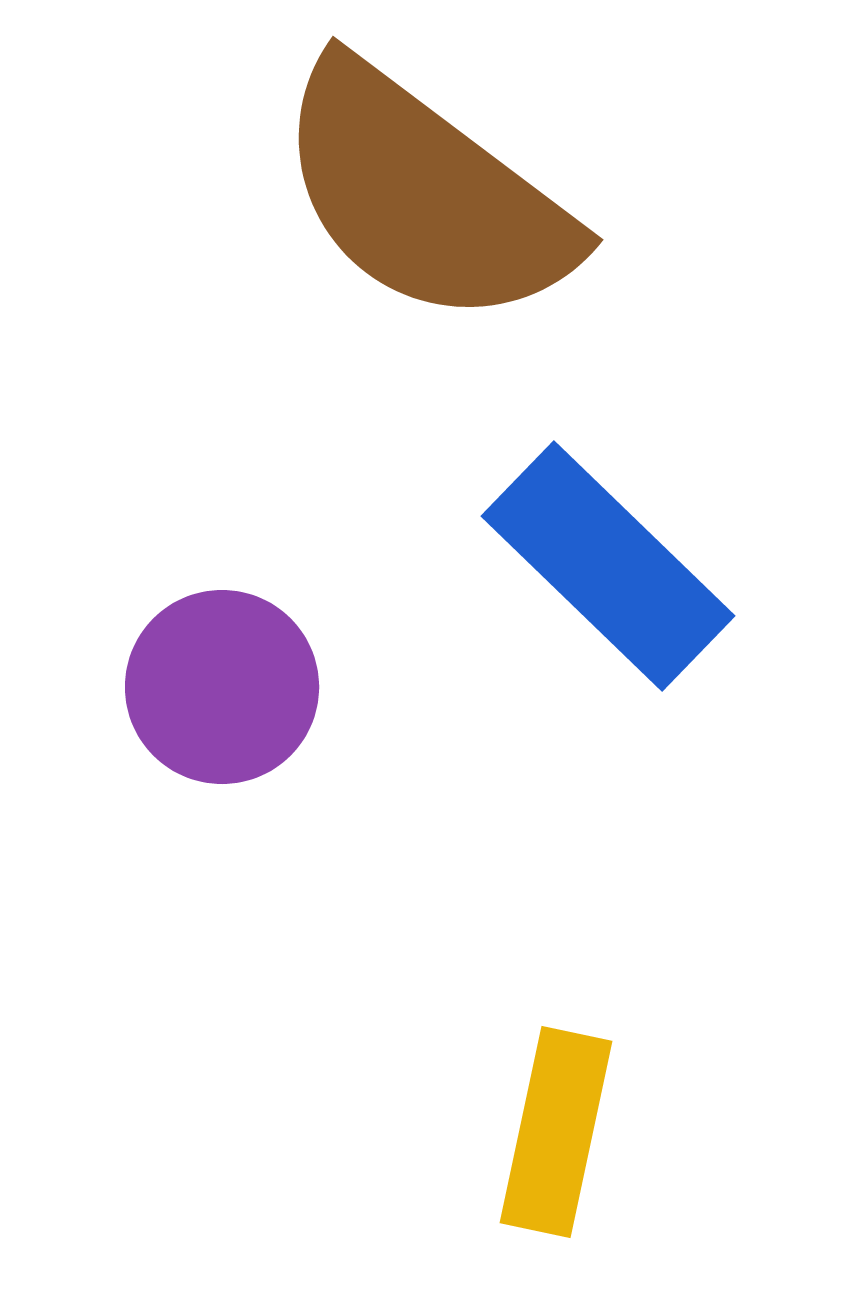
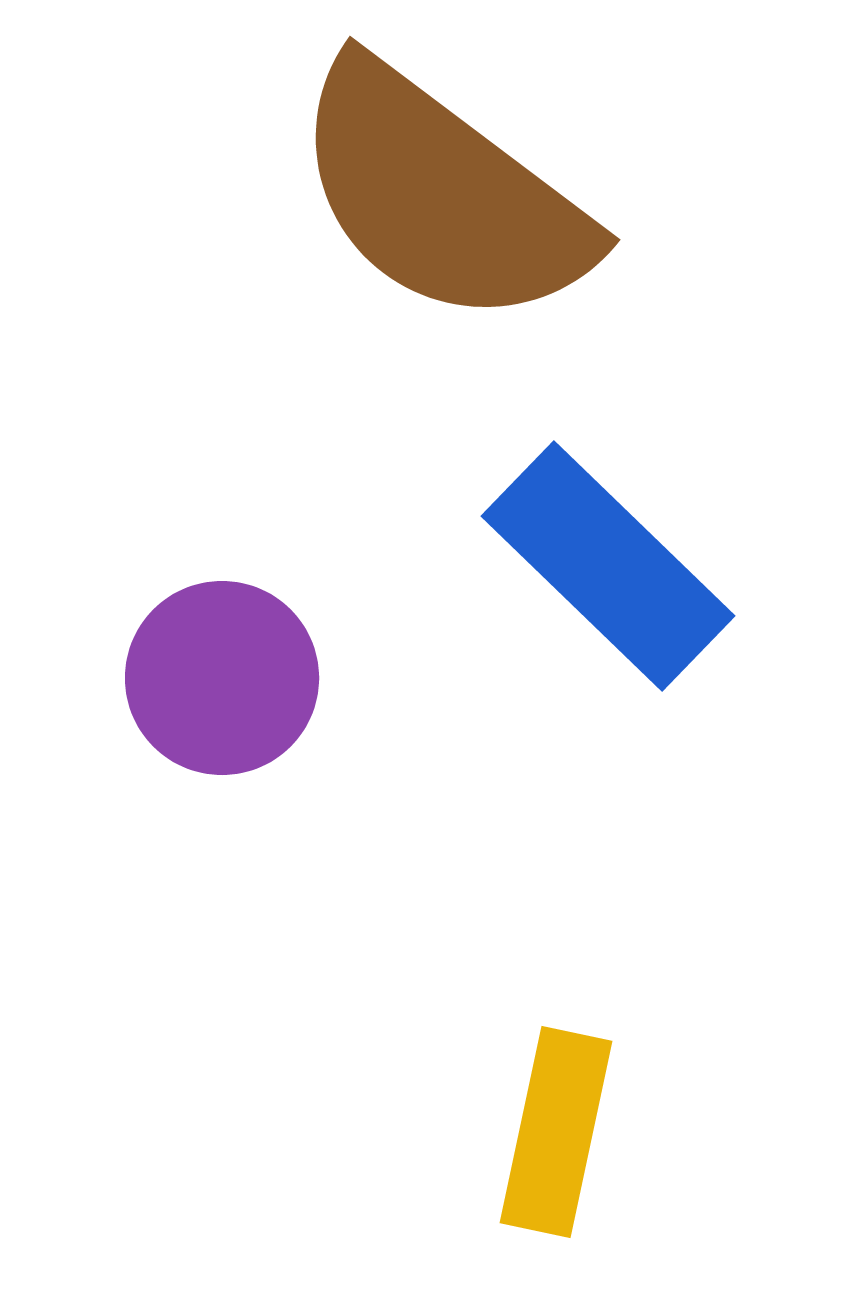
brown semicircle: moved 17 px right
purple circle: moved 9 px up
